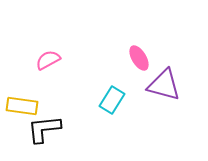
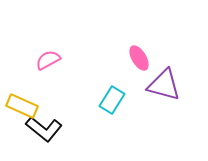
yellow rectangle: rotated 16 degrees clockwise
black L-shape: rotated 135 degrees counterclockwise
